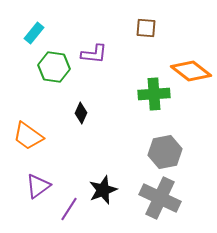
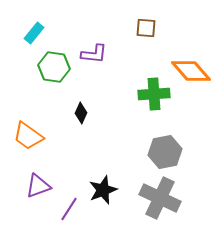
orange diamond: rotated 12 degrees clockwise
purple triangle: rotated 16 degrees clockwise
